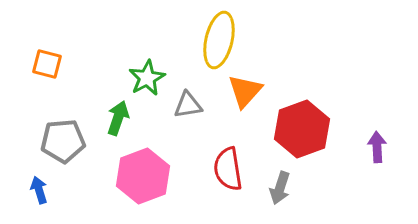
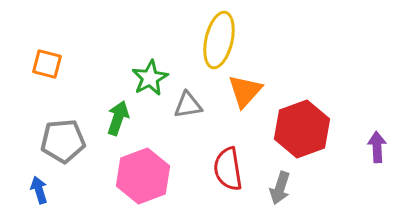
green star: moved 3 px right
